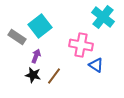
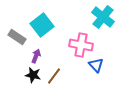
cyan square: moved 2 px right, 1 px up
blue triangle: rotated 14 degrees clockwise
